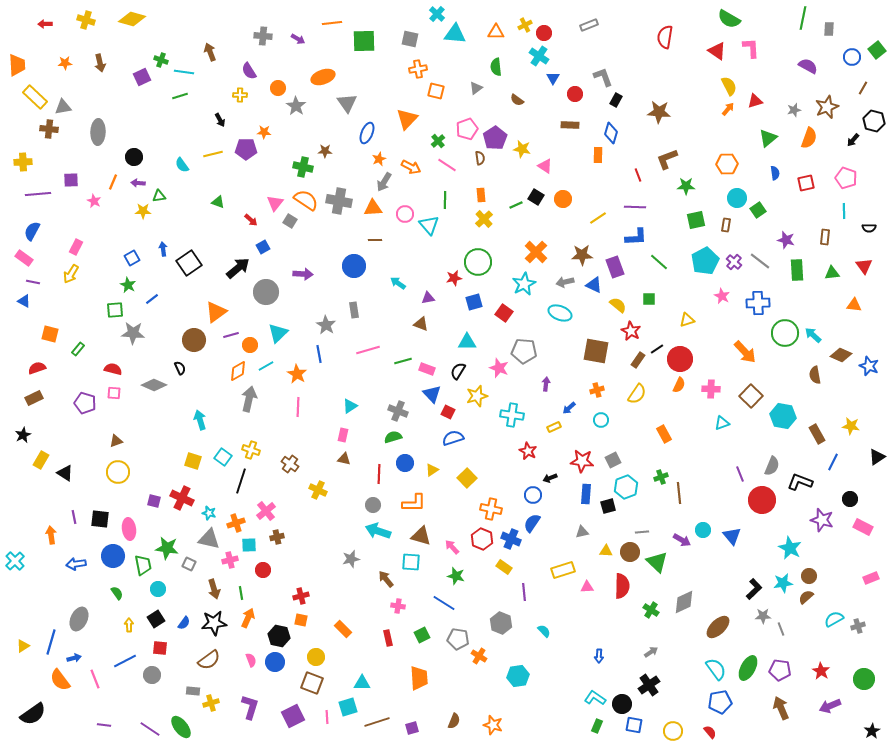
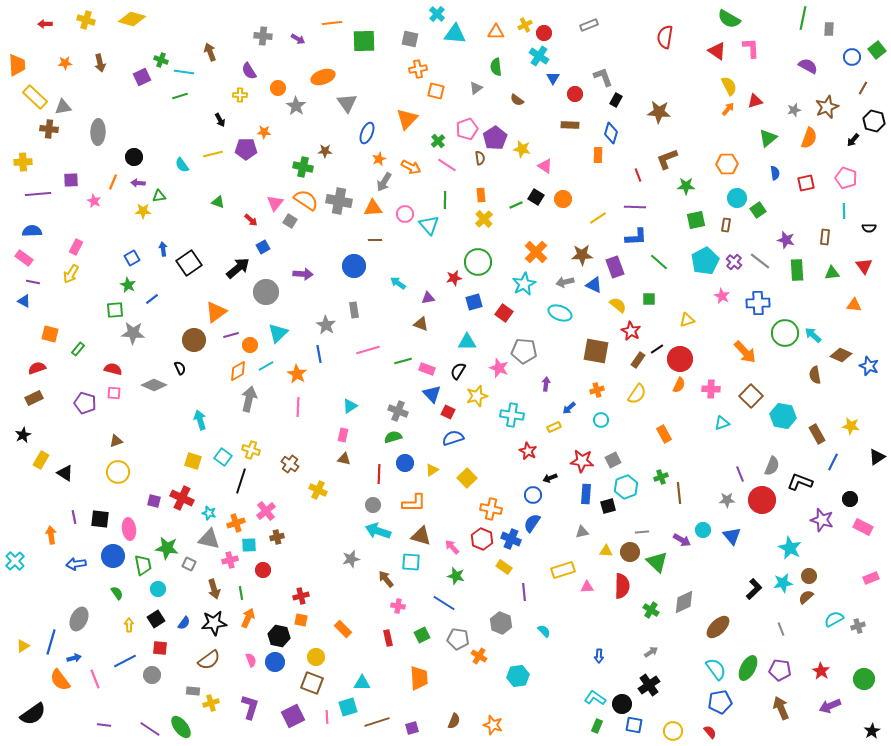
blue semicircle at (32, 231): rotated 60 degrees clockwise
gray star at (763, 616): moved 36 px left, 116 px up
